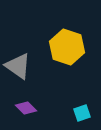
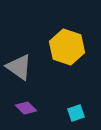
gray triangle: moved 1 px right, 1 px down
cyan square: moved 6 px left
